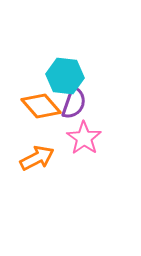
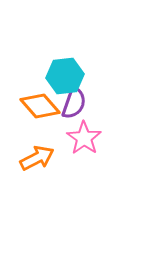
cyan hexagon: rotated 12 degrees counterclockwise
orange diamond: moved 1 px left
